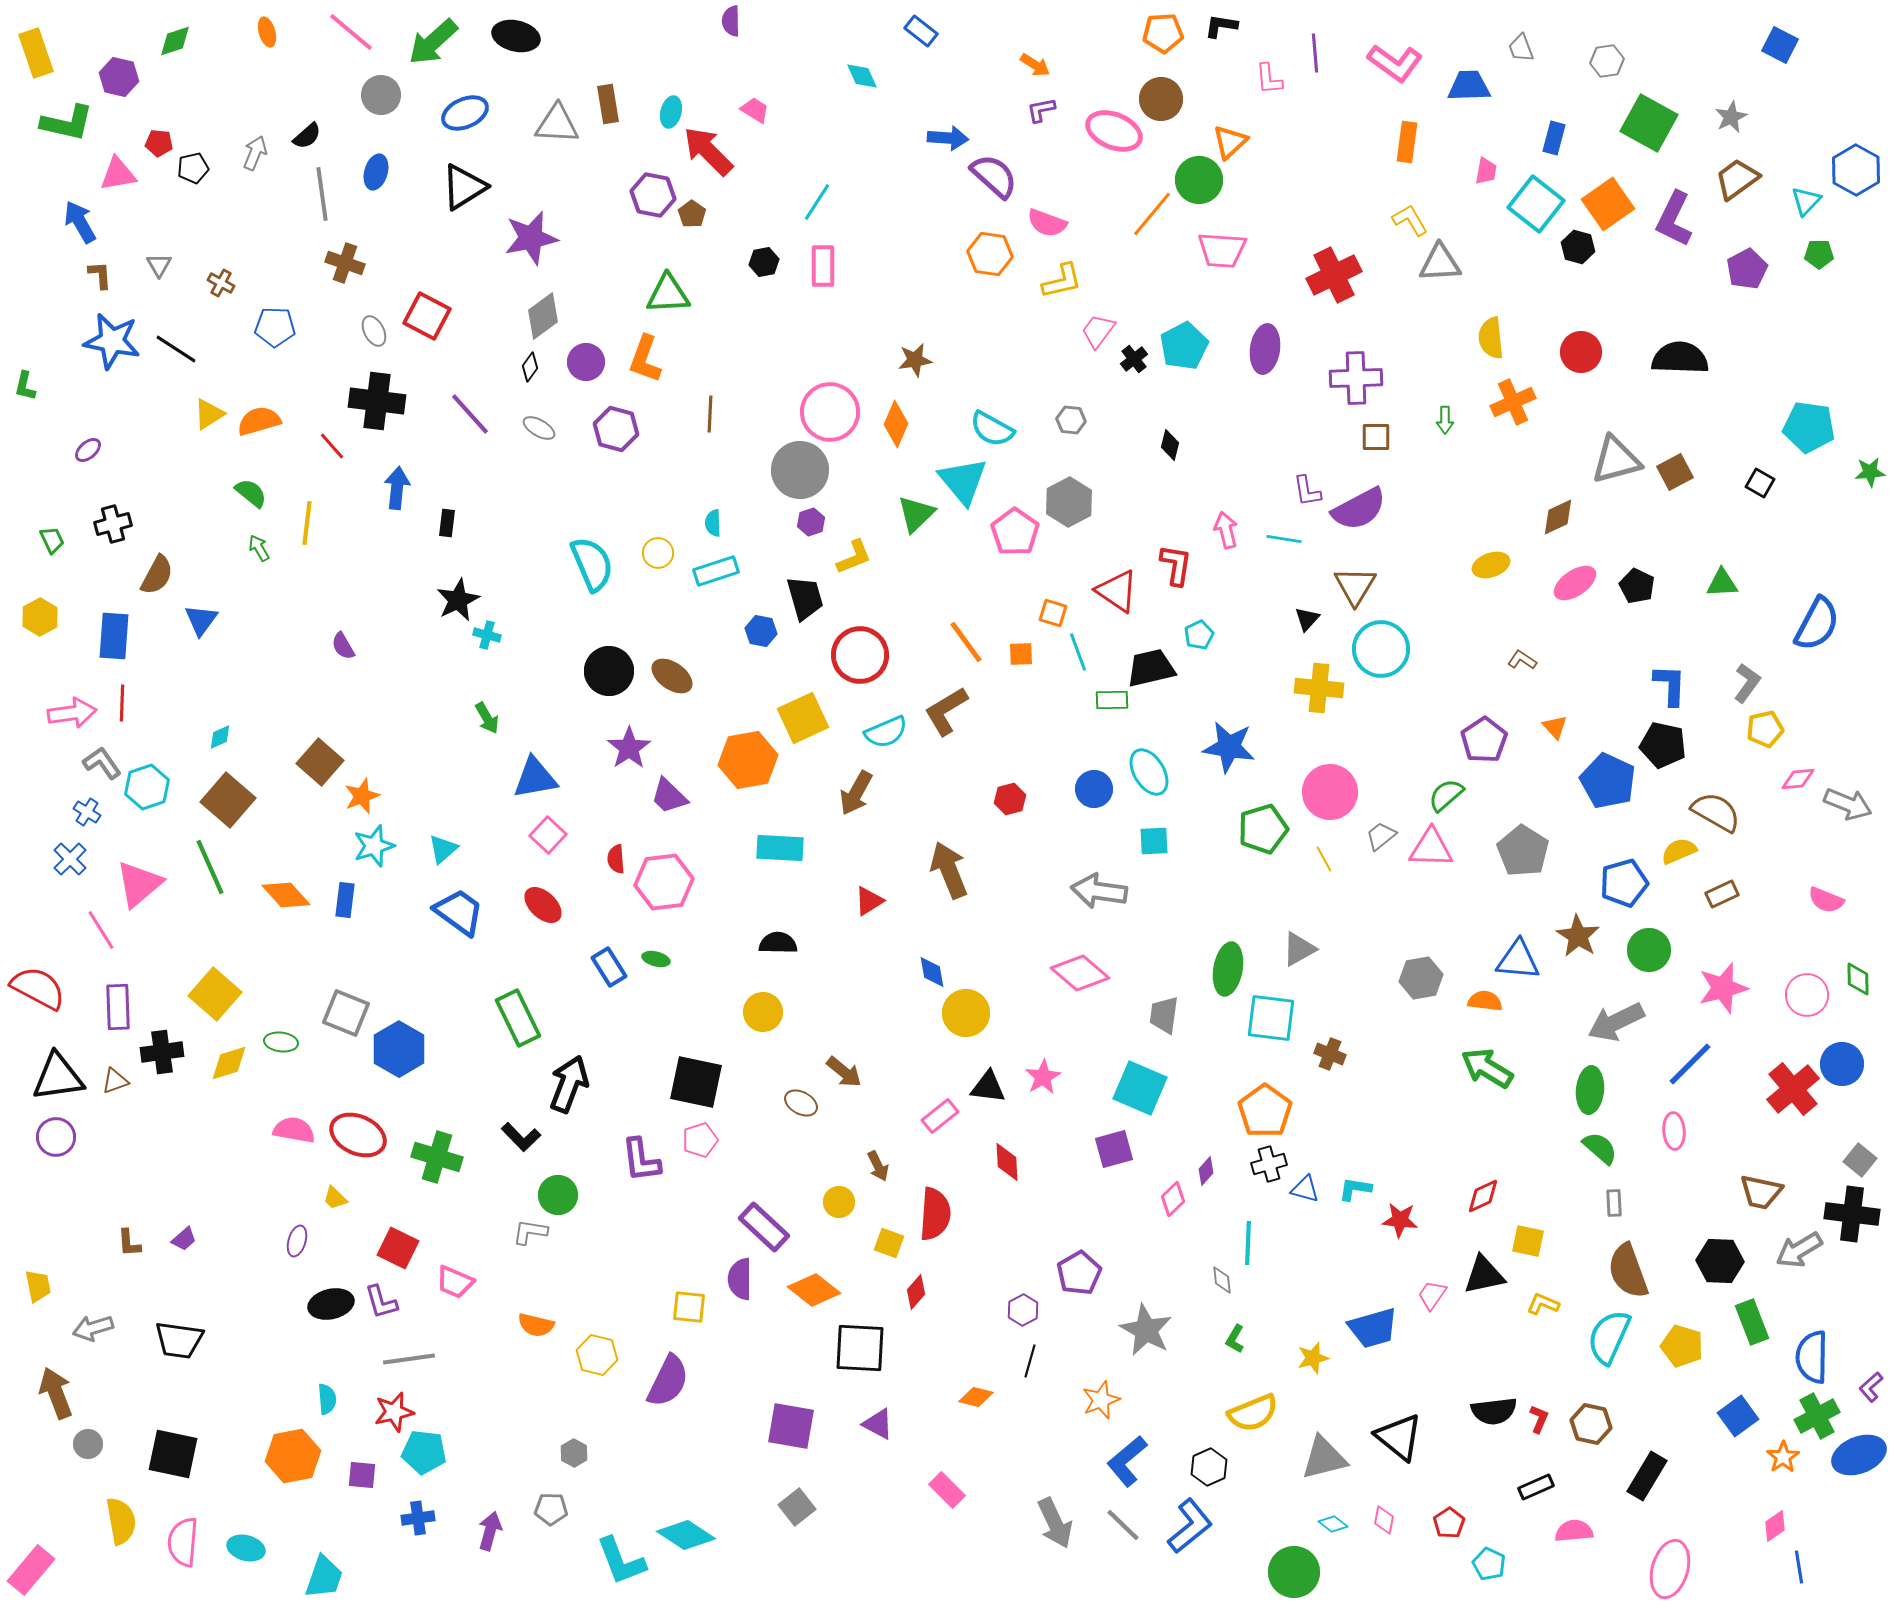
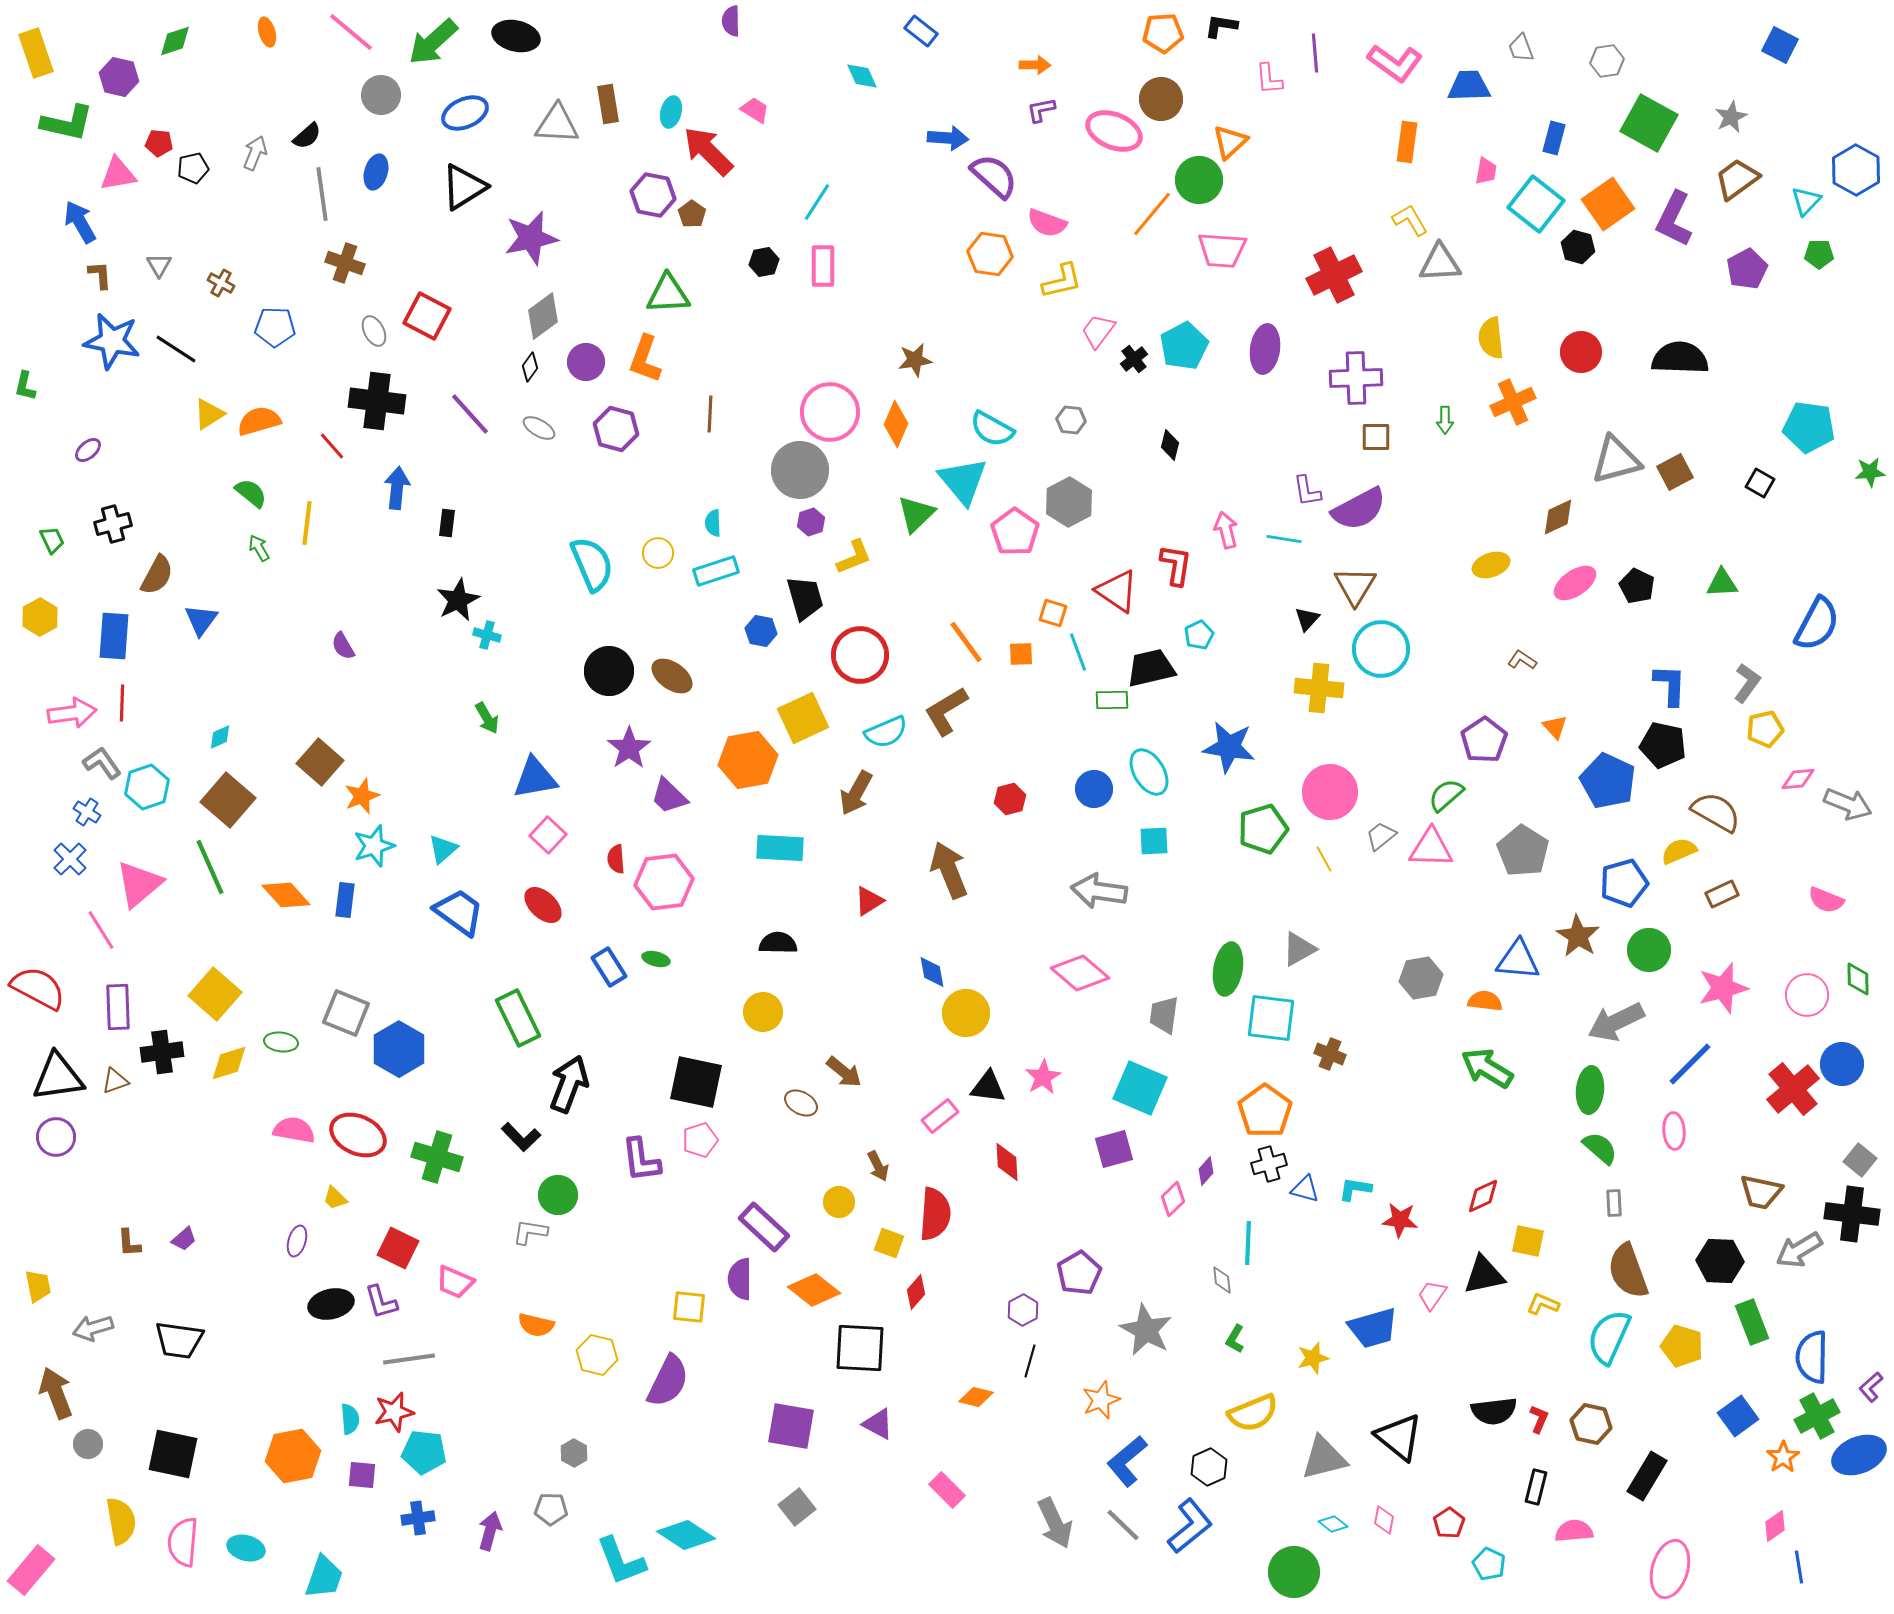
orange arrow at (1035, 65): rotated 32 degrees counterclockwise
cyan semicircle at (327, 1399): moved 23 px right, 20 px down
black rectangle at (1536, 1487): rotated 52 degrees counterclockwise
